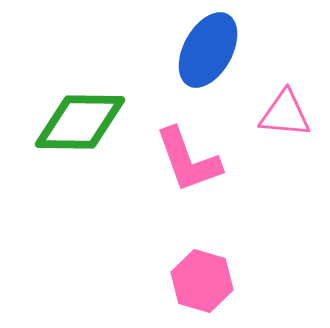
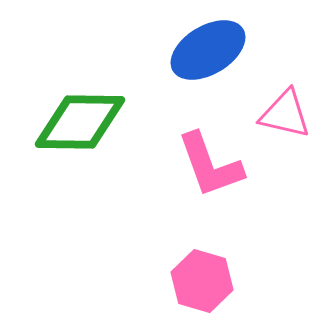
blue ellipse: rotated 30 degrees clockwise
pink triangle: rotated 8 degrees clockwise
pink L-shape: moved 22 px right, 5 px down
